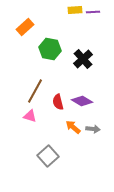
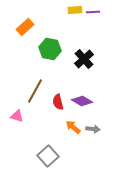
black cross: moved 1 px right
pink triangle: moved 13 px left
